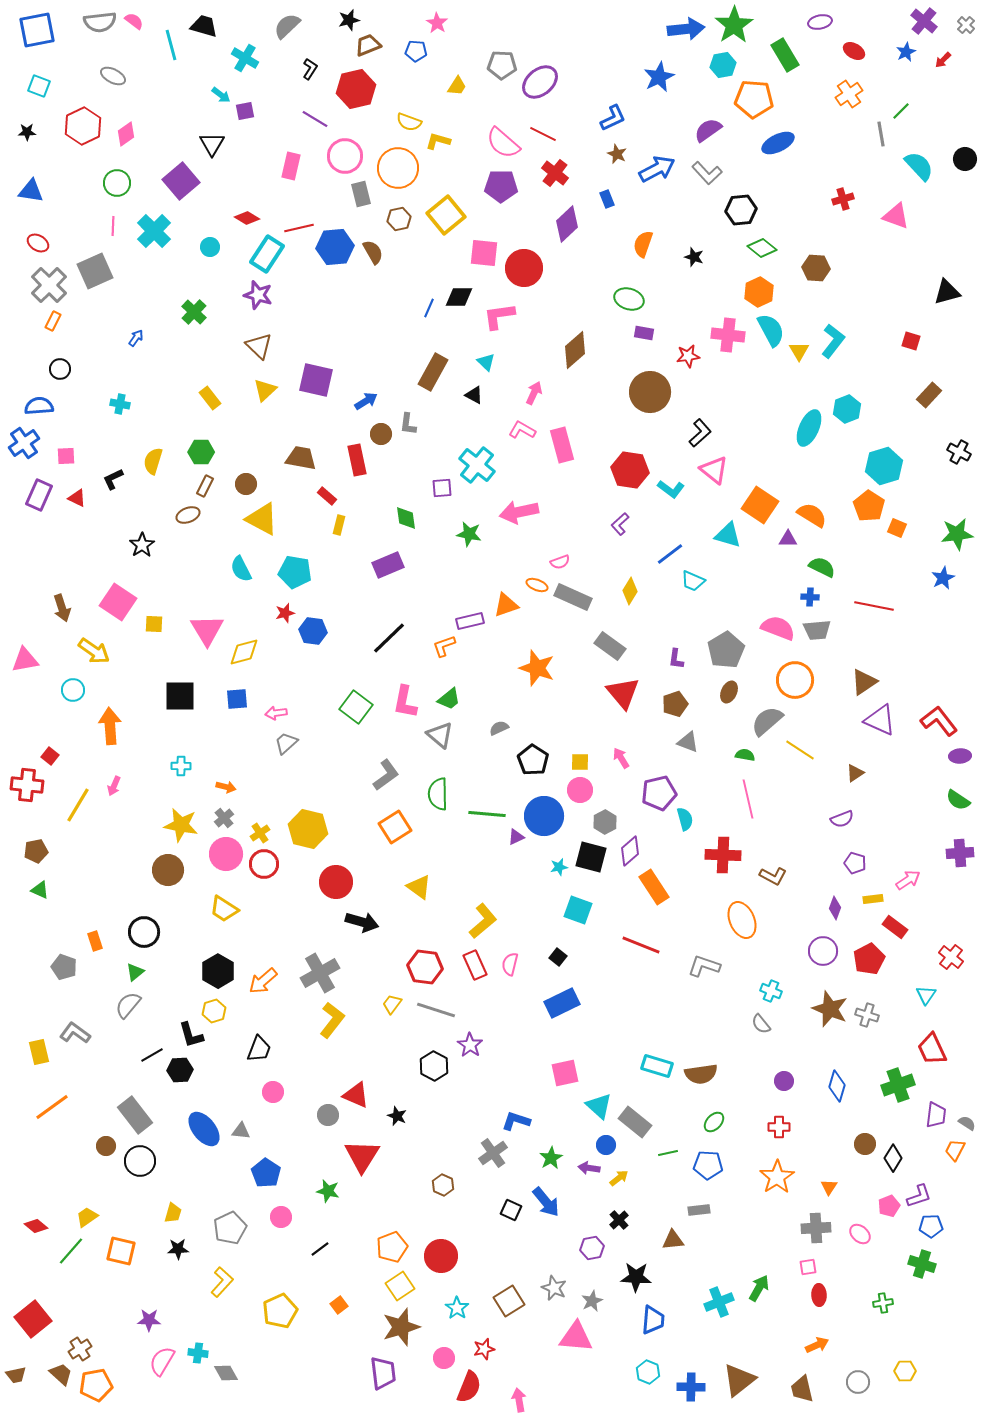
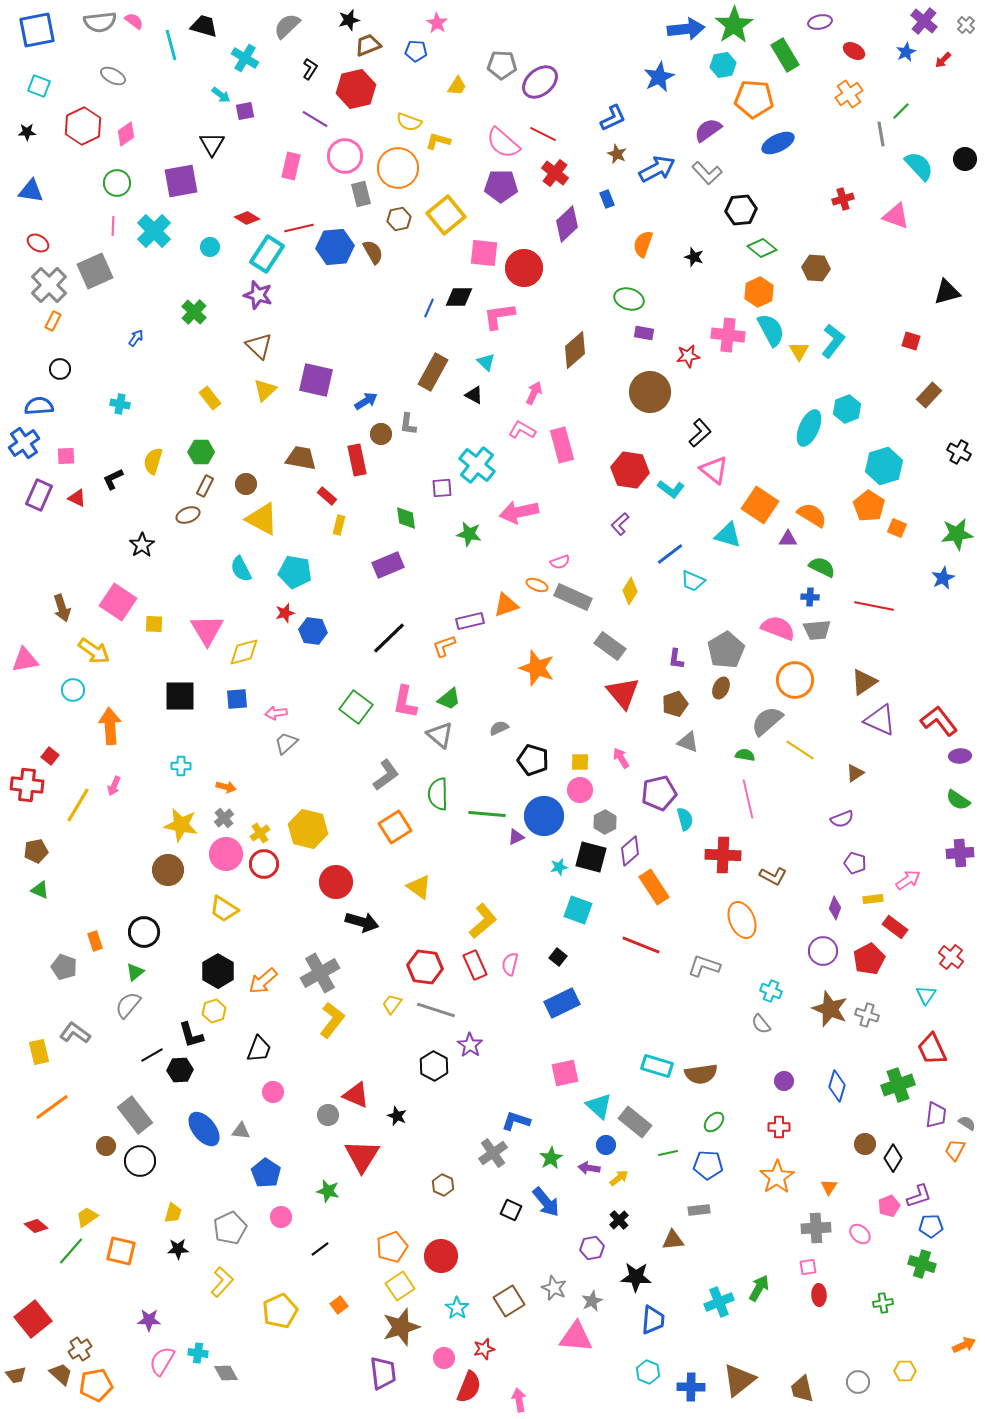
purple square at (181, 181): rotated 30 degrees clockwise
brown ellipse at (729, 692): moved 8 px left, 4 px up
black pentagon at (533, 760): rotated 16 degrees counterclockwise
orange arrow at (817, 1345): moved 147 px right
